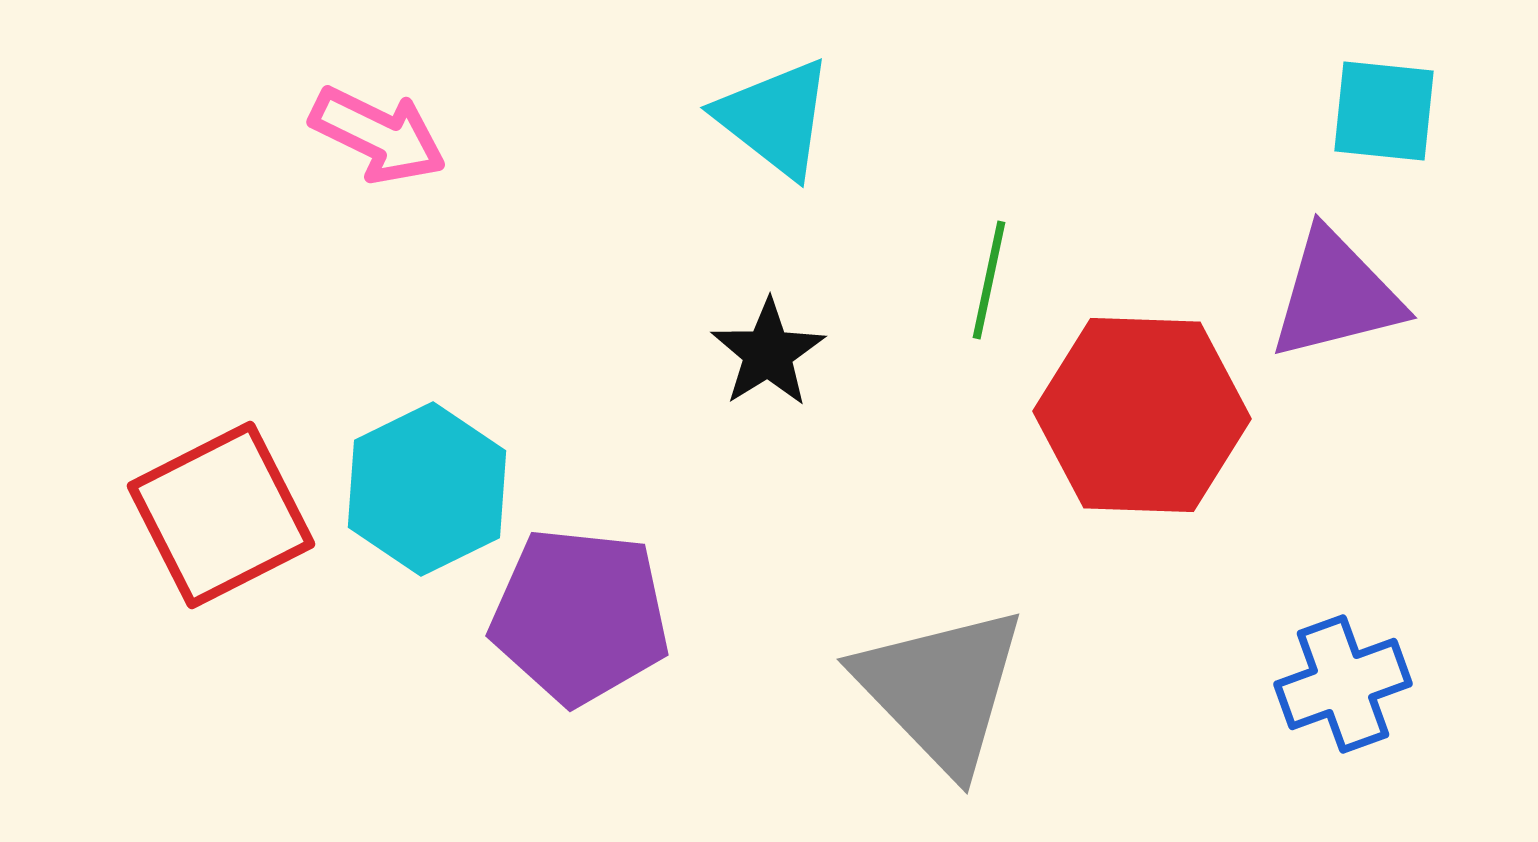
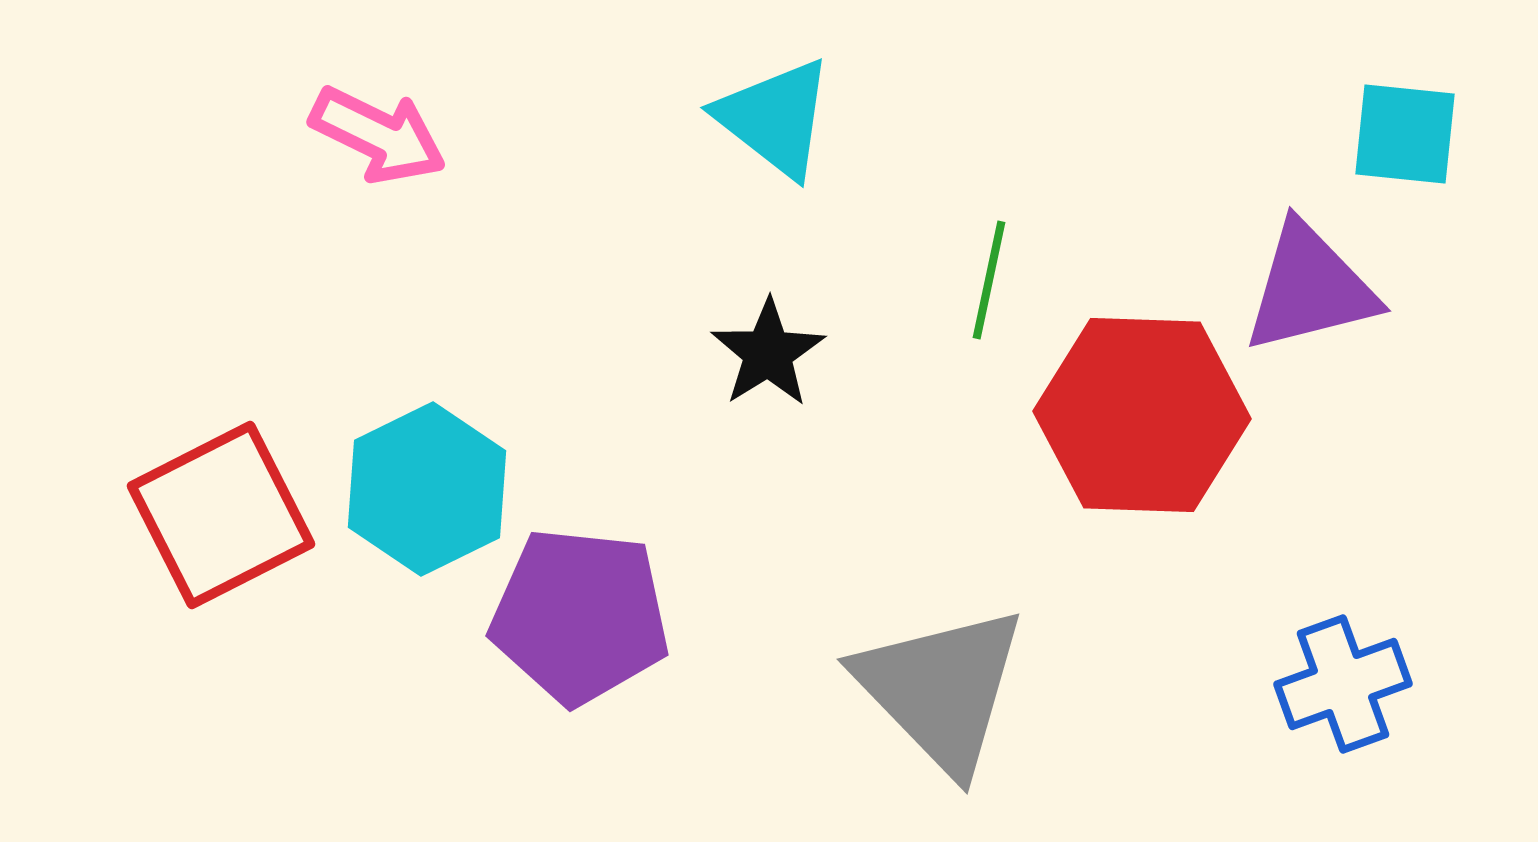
cyan square: moved 21 px right, 23 px down
purple triangle: moved 26 px left, 7 px up
